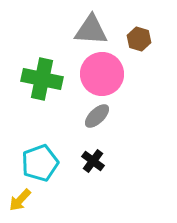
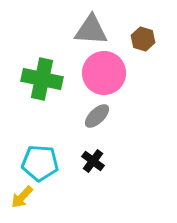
brown hexagon: moved 4 px right
pink circle: moved 2 px right, 1 px up
cyan pentagon: rotated 24 degrees clockwise
yellow arrow: moved 2 px right, 3 px up
